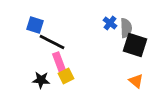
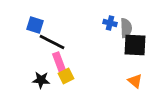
blue cross: rotated 24 degrees counterclockwise
black square: rotated 15 degrees counterclockwise
orange triangle: moved 1 px left
